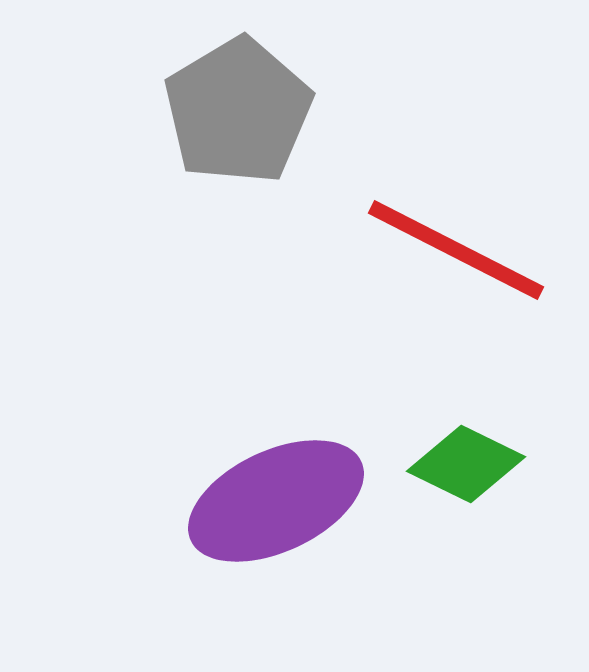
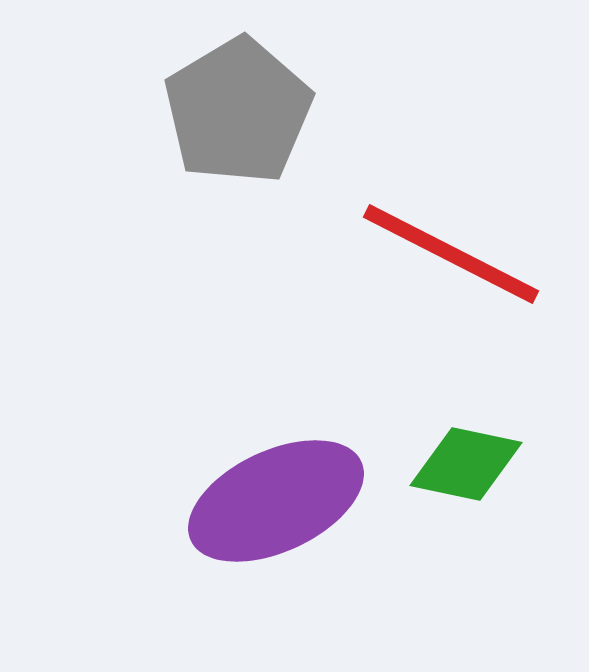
red line: moved 5 px left, 4 px down
green diamond: rotated 14 degrees counterclockwise
